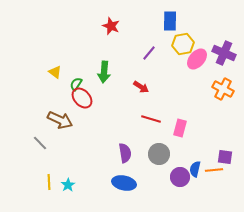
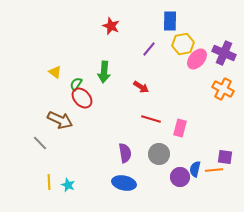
purple line: moved 4 px up
cyan star: rotated 16 degrees counterclockwise
